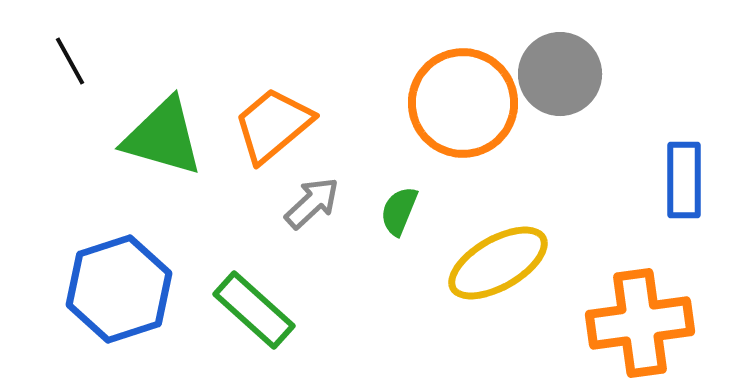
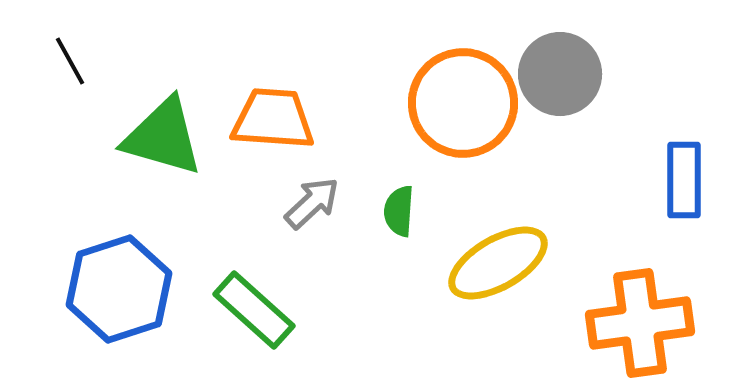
orange trapezoid: moved 6 px up; rotated 44 degrees clockwise
green semicircle: rotated 18 degrees counterclockwise
